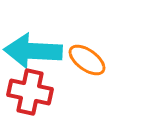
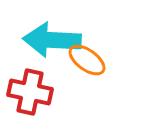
cyan arrow: moved 19 px right, 11 px up
